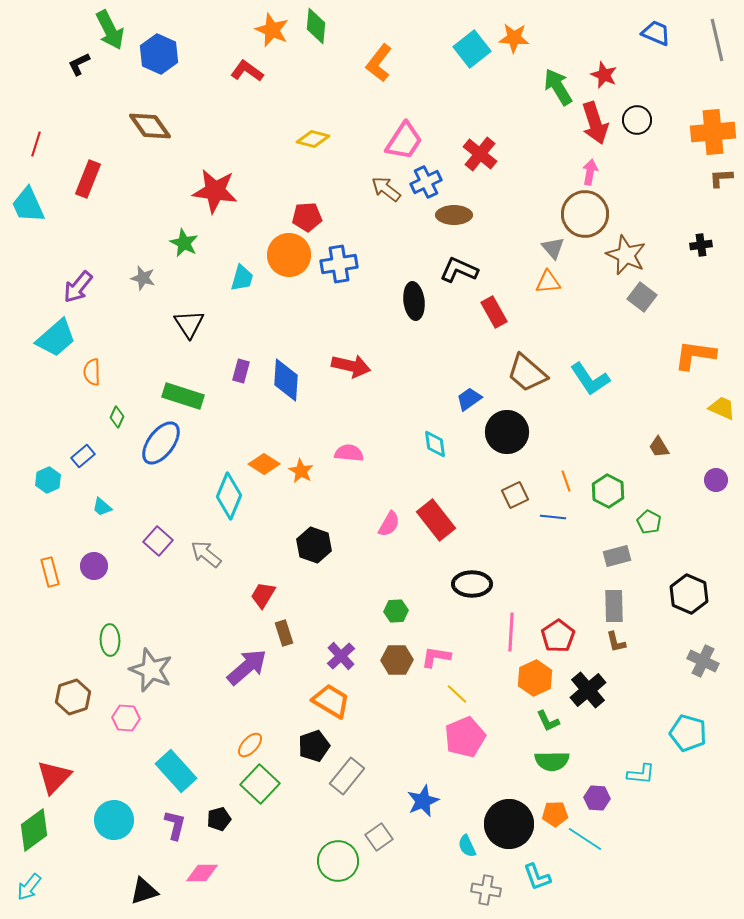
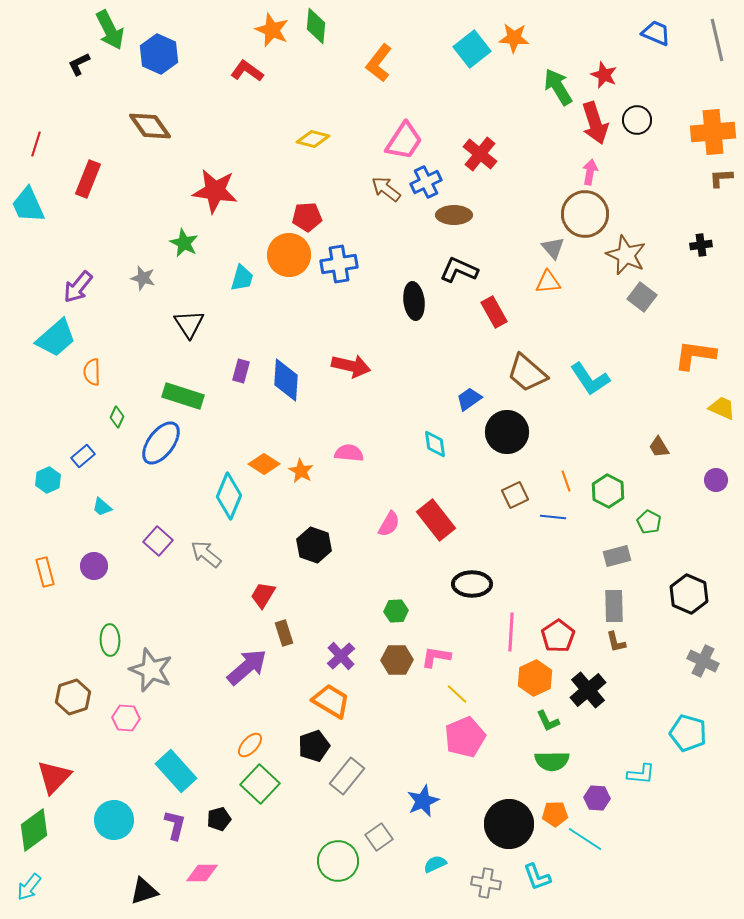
orange rectangle at (50, 572): moved 5 px left
cyan semicircle at (467, 846): moved 32 px left, 18 px down; rotated 90 degrees clockwise
gray cross at (486, 890): moved 7 px up
